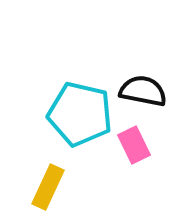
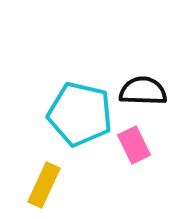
black semicircle: rotated 9 degrees counterclockwise
yellow rectangle: moved 4 px left, 2 px up
